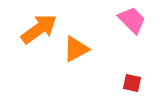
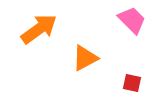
orange triangle: moved 9 px right, 9 px down
